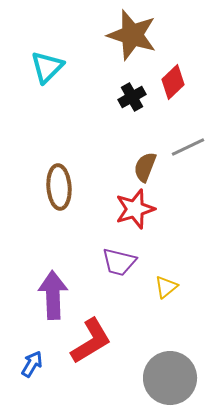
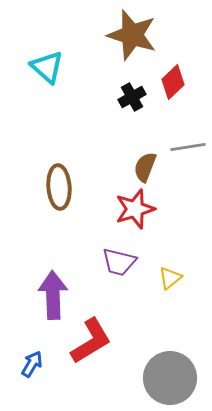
cyan triangle: rotated 33 degrees counterclockwise
gray line: rotated 16 degrees clockwise
yellow triangle: moved 4 px right, 9 px up
